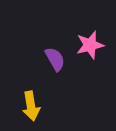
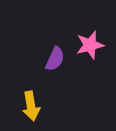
purple semicircle: rotated 55 degrees clockwise
